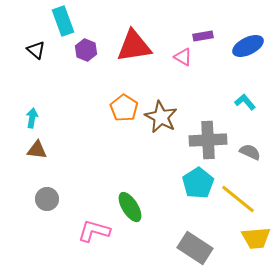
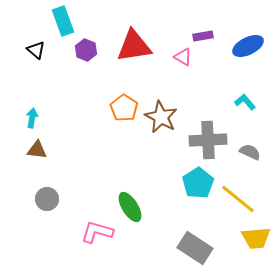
pink L-shape: moved 3 px right, 1 px down
